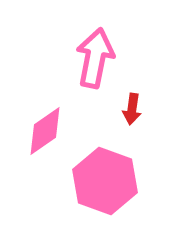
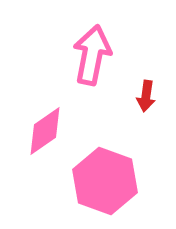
pink arrow: moved 3 px left, 3 px up
red arrow: moved 14 px right, 13 px up
